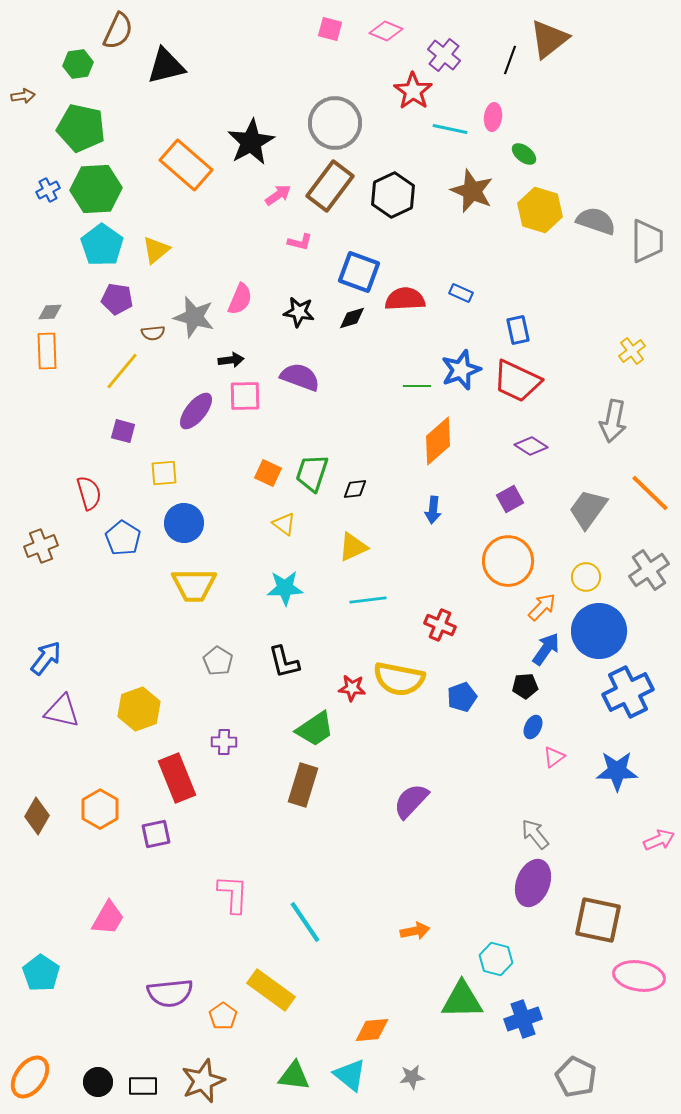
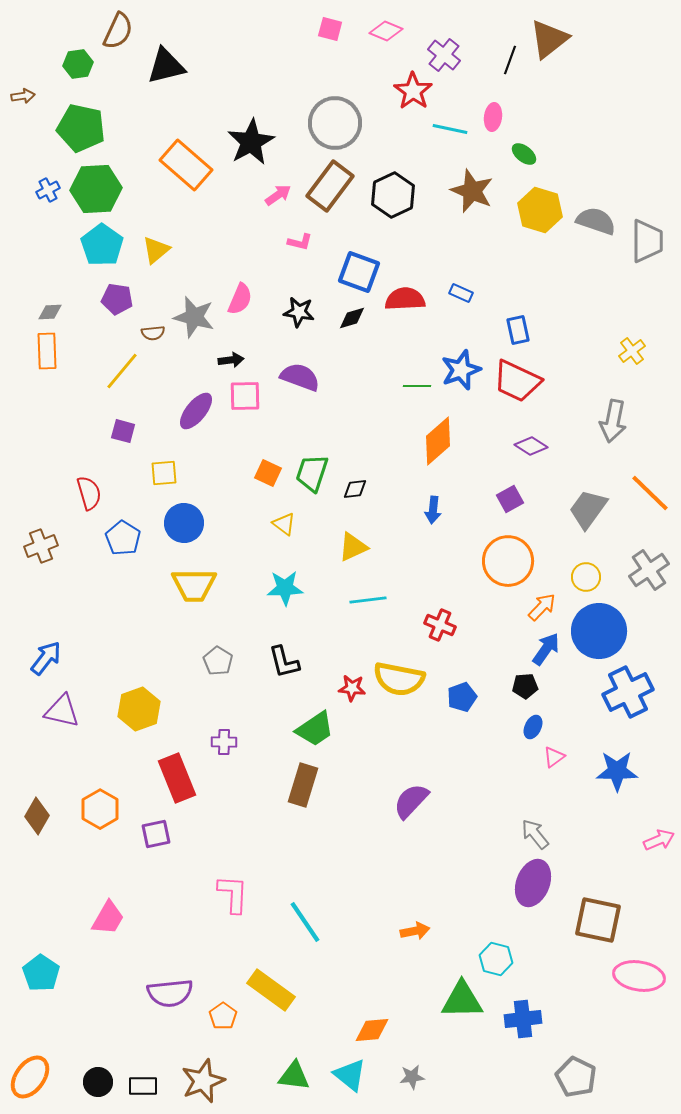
blue cross at (523, 1019): rotated 12 degrees clockwise
